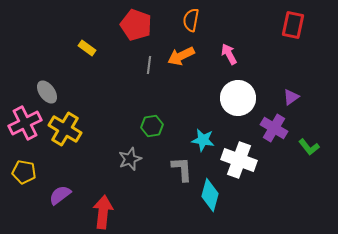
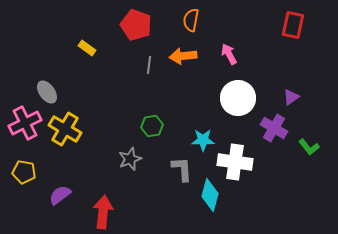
orange arrow: moved 2 px right; rotated 20 degrees clockwise
cyan star: rotated 10 degrees counterclockwise
white cross: moved 4 px left, 2 px down; rotated 12 degrees counterclockwise
